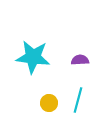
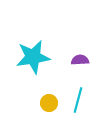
cyan star: rotated 16 degrees counterclockwise
